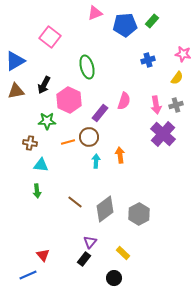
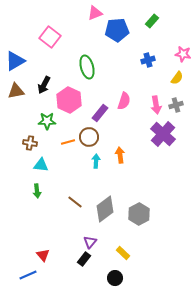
blue pentagon: moved 8 px left, 5 px down
black circle: moved 1 px right
